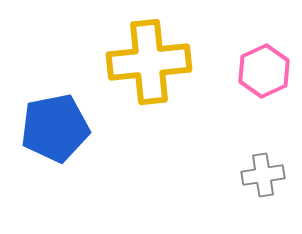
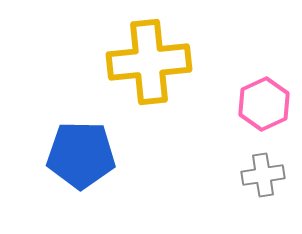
pink hexagon: moved 33 px down
blue pentagon: moved 26 px right, 27 px down; rotated 12 degrees clockwise
